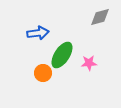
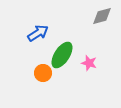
gray diamond: moved 2 px right, 1 px up
blue arrow: rotated 25 degrees counterclockwise
pink star: rotated 21 degrees clockwise
